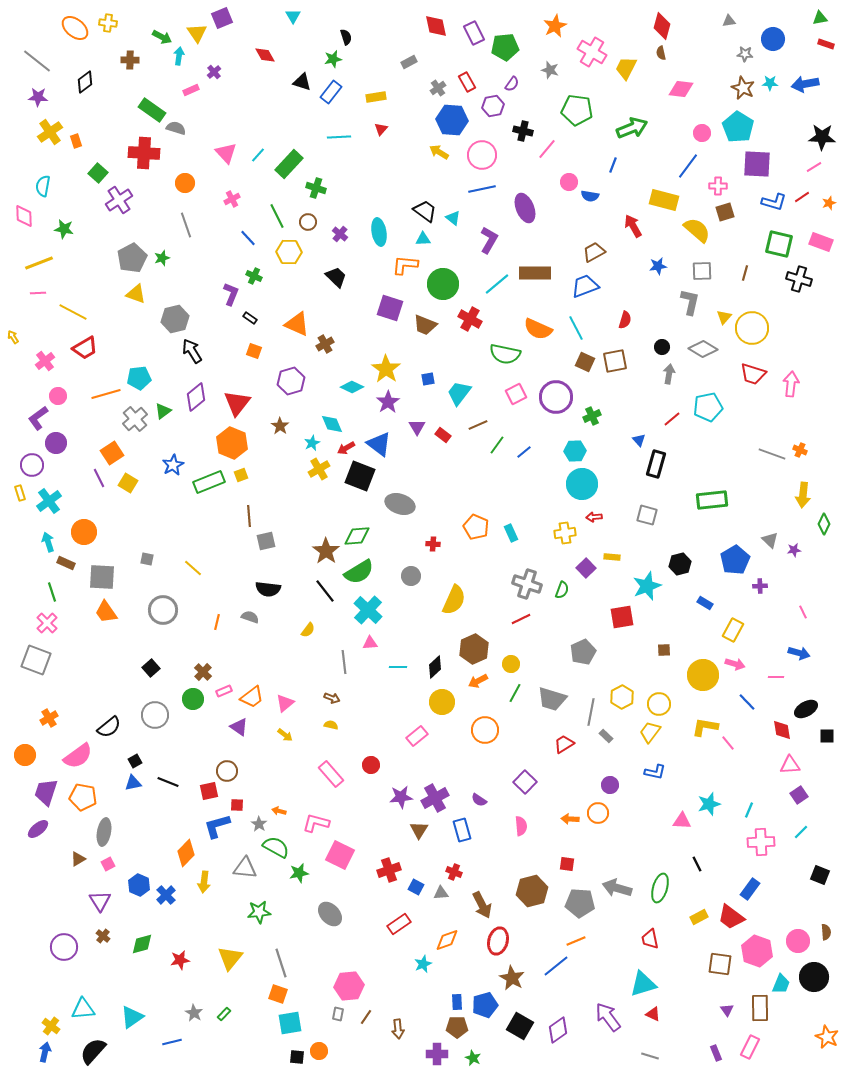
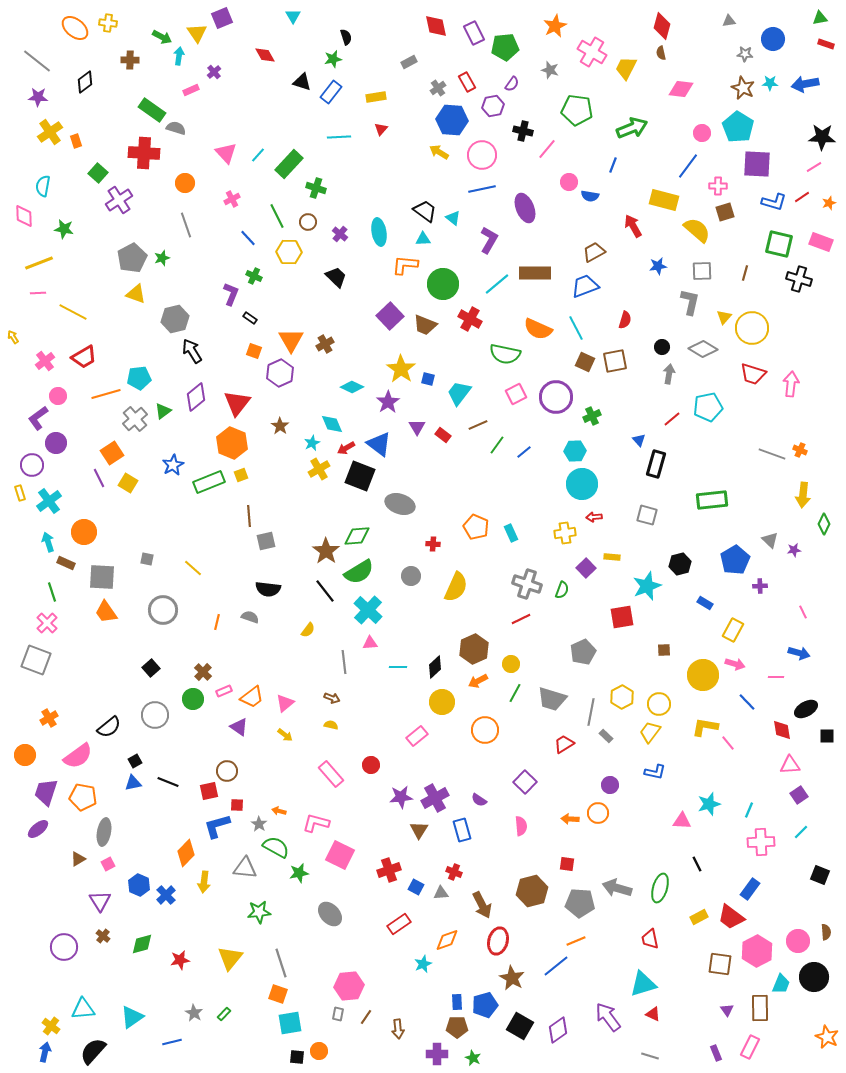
purple square at (390, 308): moved 8 px down; rotated 28 degrees clockwise
orange triangle at (297, 324): moved 6 px left, 16 px down; rotated 36 degrees clockwise
red trapezoid at (85, 348): moved 1 px left, 9 px down
yellow star at (386, 369): moved 15 px right
blue square at (428, 379): rotated 24 degrees clockwise
purple hexagon at (291, 381): moved 11 px left, 8 px up; rotated 8 degrees counterclockwise
yellow semicircle at (454, 600): moved 2 px right, 13 px up
pink hexagon at (757, 951): rotated 12 degrees clockwise
